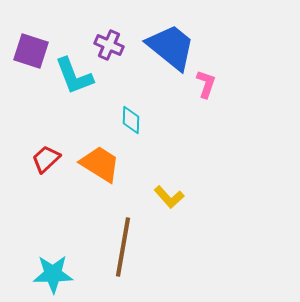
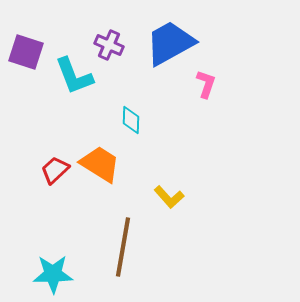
blue trapezoid: moved 1 px left, 4 px up; rotated 68 degrees counterclockwise
purple square: moved 5 px left, 1 px down
red trapezoid: moved 9 px right, 11 px down
